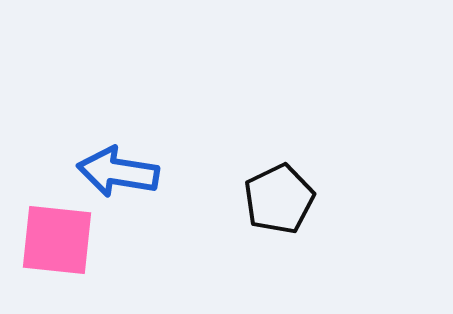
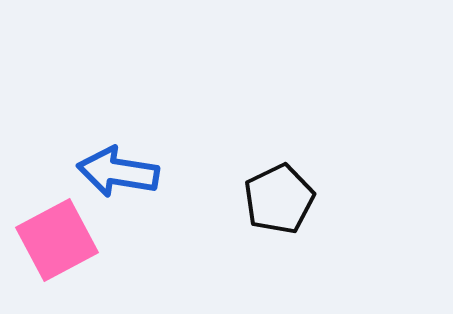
pink square: rotated 34 degrees counterclockwise
